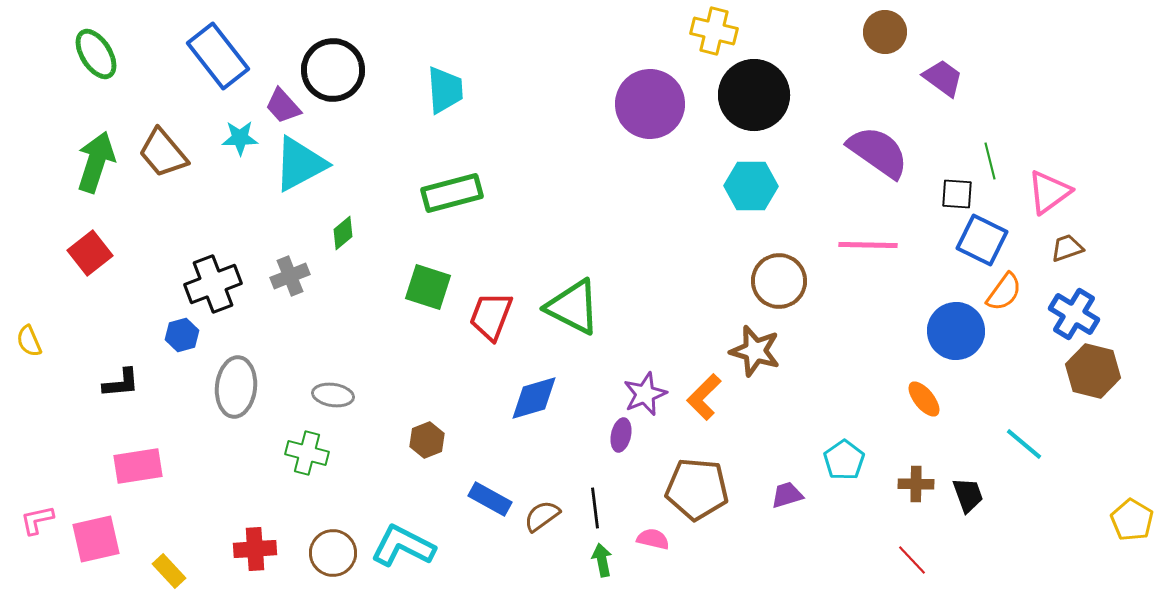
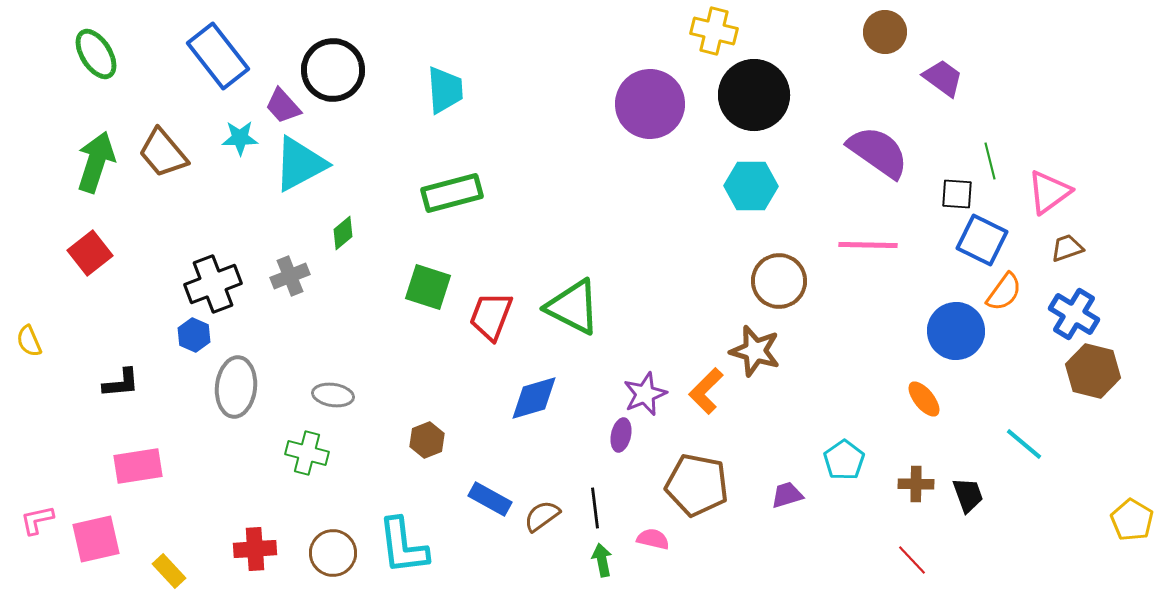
blue hexagon at (182, 335): moved 12 px right; rotated 20 degrees counterclockwise
orange L-shape at (704, 397): moved 2 px right, 6 px up
brown pentagon at (697, 489): moved 4 px up; rotated 6 degrees clockwise
cyan L-shape at (403, 546): rotated 124 degrees counterclockwise
